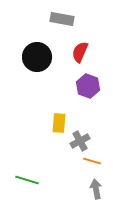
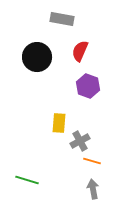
red semicircle: moved 1 px up
gray arrow: moved 3 px left
